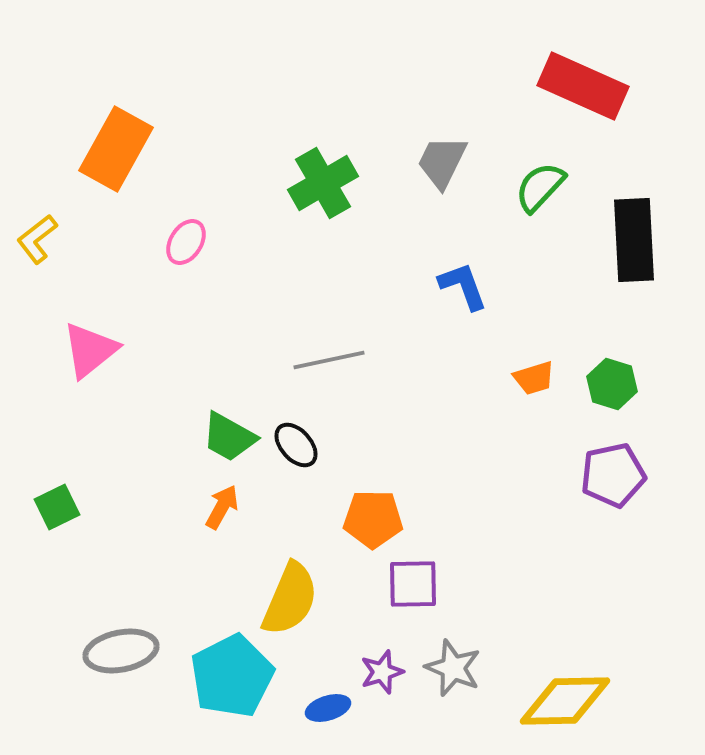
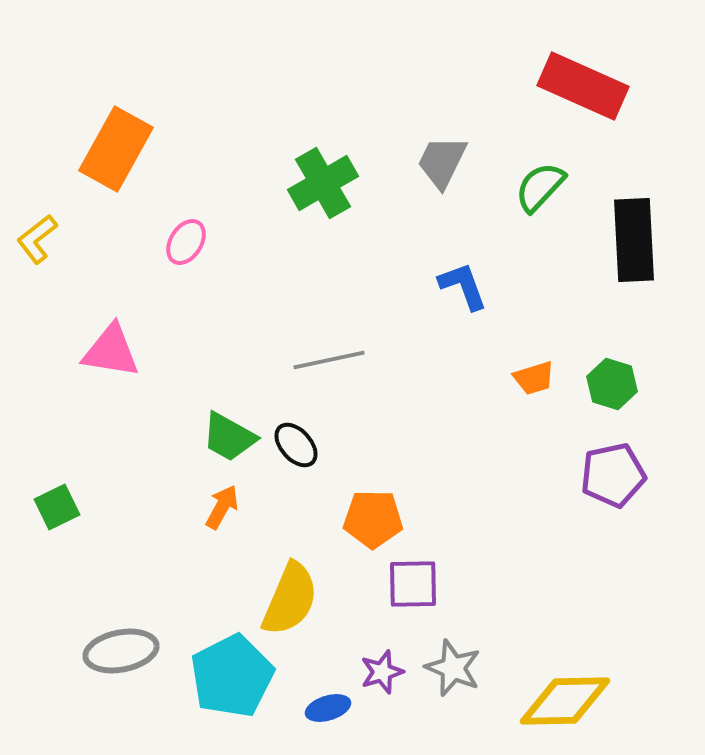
pink triangle: moved 21 px right, 1 px down; rotated 48 degrees clockwise
